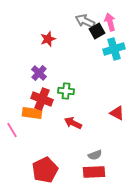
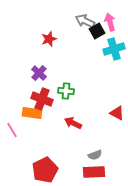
red star: moved 1 px right
